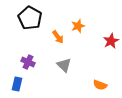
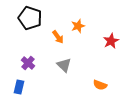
black pentagon: rotated 10 degrees counterclockwise
purple cross: moved 1 px down; rotated 16 degrees clockwise
blue rectangle: moved 2 px right, 3 px down
